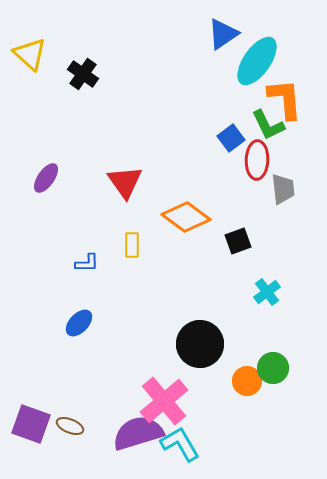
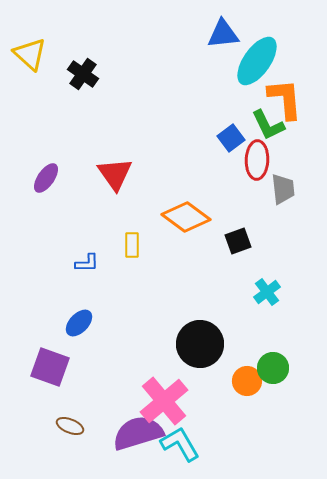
blue triangle: rotated 28 degrees clockwise
red triangle: moved 10 px left, 8 px up
purple square: moved 19 px right, 57 px up
